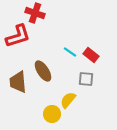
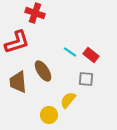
red L-shape: moved 1 px left, 6 px down
yellow circle: moved 3 px left, 1 px down
